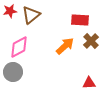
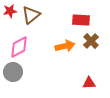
red rectangle: moved 1 px right
orange arrow: rotated 30 degrees clockwise
